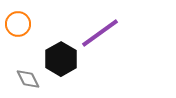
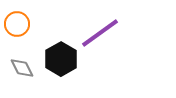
orange circle: moved 1 px left
gray diamond: moved 6 px left, 11 px up
